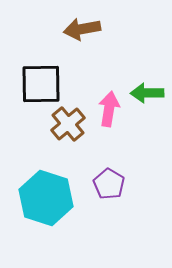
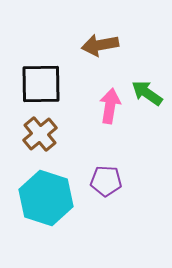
brown arrow: moved 18 px right, 16 px down
green arrow: rotated 36 degrees clockwise
pink arrow: moved 1 px right, 3 px up
brown cross: moved 28 px left, 10 px down
purple pentagon: moved 3 px left, 3 px up; rotated 28 degrees counterclockwise
